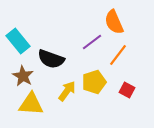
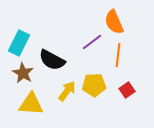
cyan rectangle: moved 1 px right, 2 px down; rotated 65 degrees clockwise
orange line: rotated 30 degrees counterclockwise
black semicircle: moved 1 px right, 1 px down; rotated 8 degrees clockwise
brown star: moved 3 px up
yellow pentagon: moved 3 px down; rotated 15 degrees clockwise
red square: rotated 28 degrees clockwise
